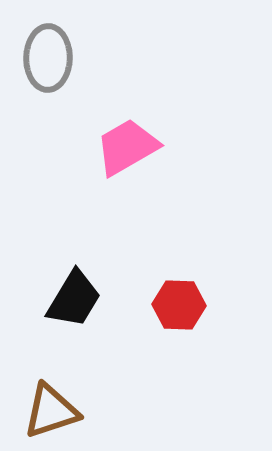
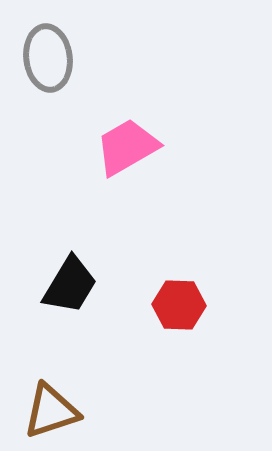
gray ellipse: rotated 8 degrees counterclockwise
black trapezoid: moved 4 px left, 14 px up
